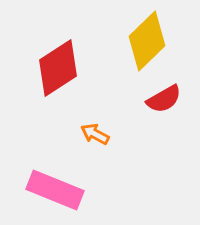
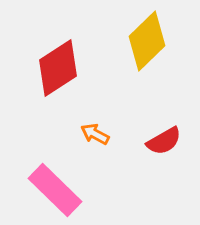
red semicircle: moved 42 px down
pink rectangle: rotated 22 degrees clockwise
